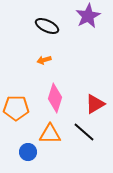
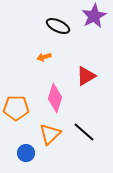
purple star: moved 6 px right
black ellipse: moved 11 px right
orange arrow: moved 3 px up
red triangle: moved 9 px left, 28 px up
orange triangle: rotated 45 degrees counterclockwise
blue circle: moved 2 px left, 1 px down
